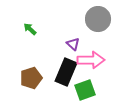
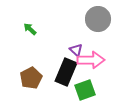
purple triangle: moved 3 px right, 6 px down
brown pentagon: rotated 10 degrees counterclockwise
